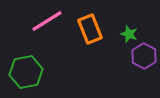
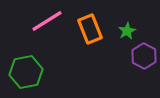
green star: moved 2 px left, 3 px up; rotated 24 degrees clockwise
